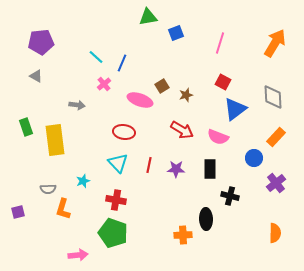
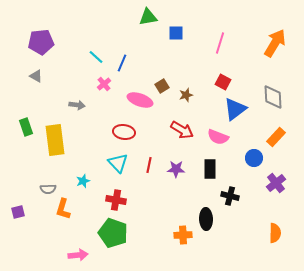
blue square: rotated 21 degrees clockwise
